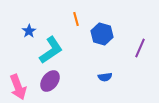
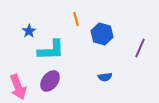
cyan L-shape: rotated 32 degrees clockwise
